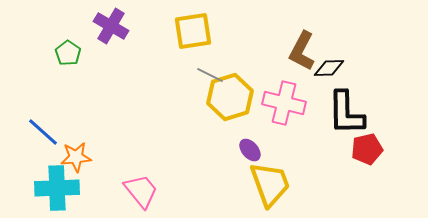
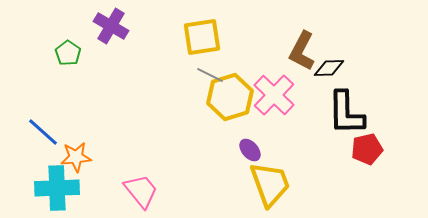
yellow square: moved 9 px right, 6 px down
pink cross: moved 10 px left, 8 px up; rotated 30 degrees clockwise
